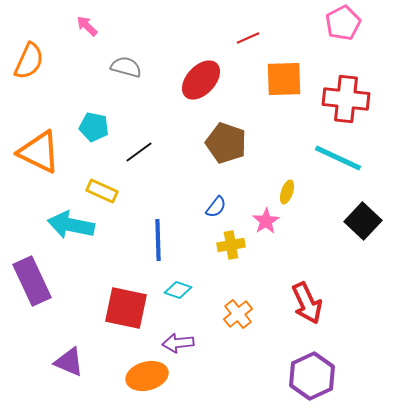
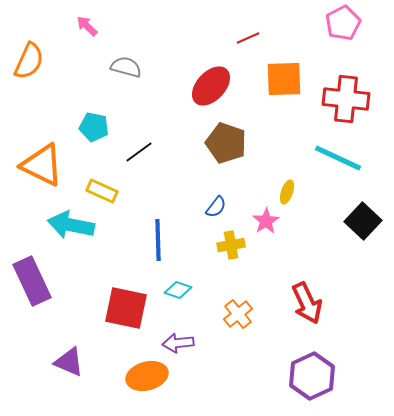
red ellipse: moved 10 px right, 6 px down
orange triangle: moved 3 px right, 13 px down
